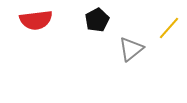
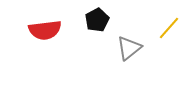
red semicircle: moved 9 px right, 10 px down
gray triangle: moved 2 px left, 1 px up
